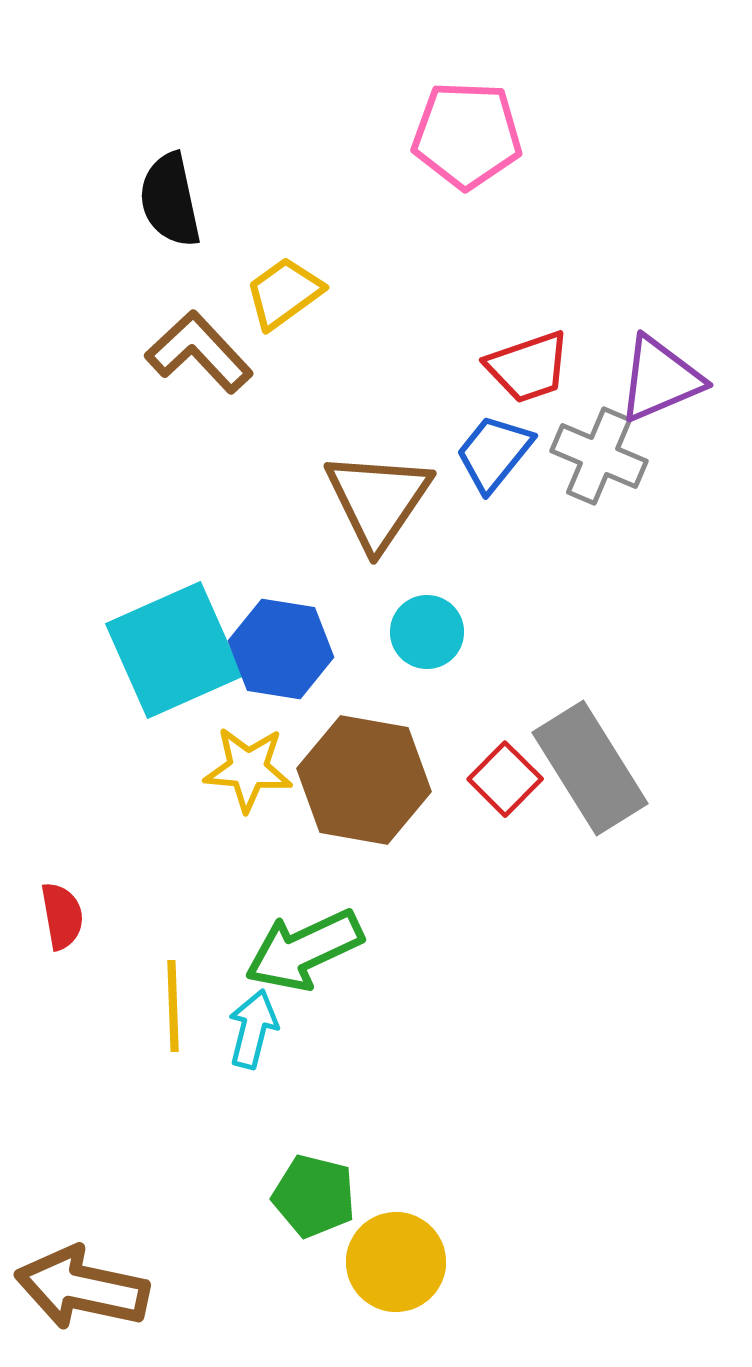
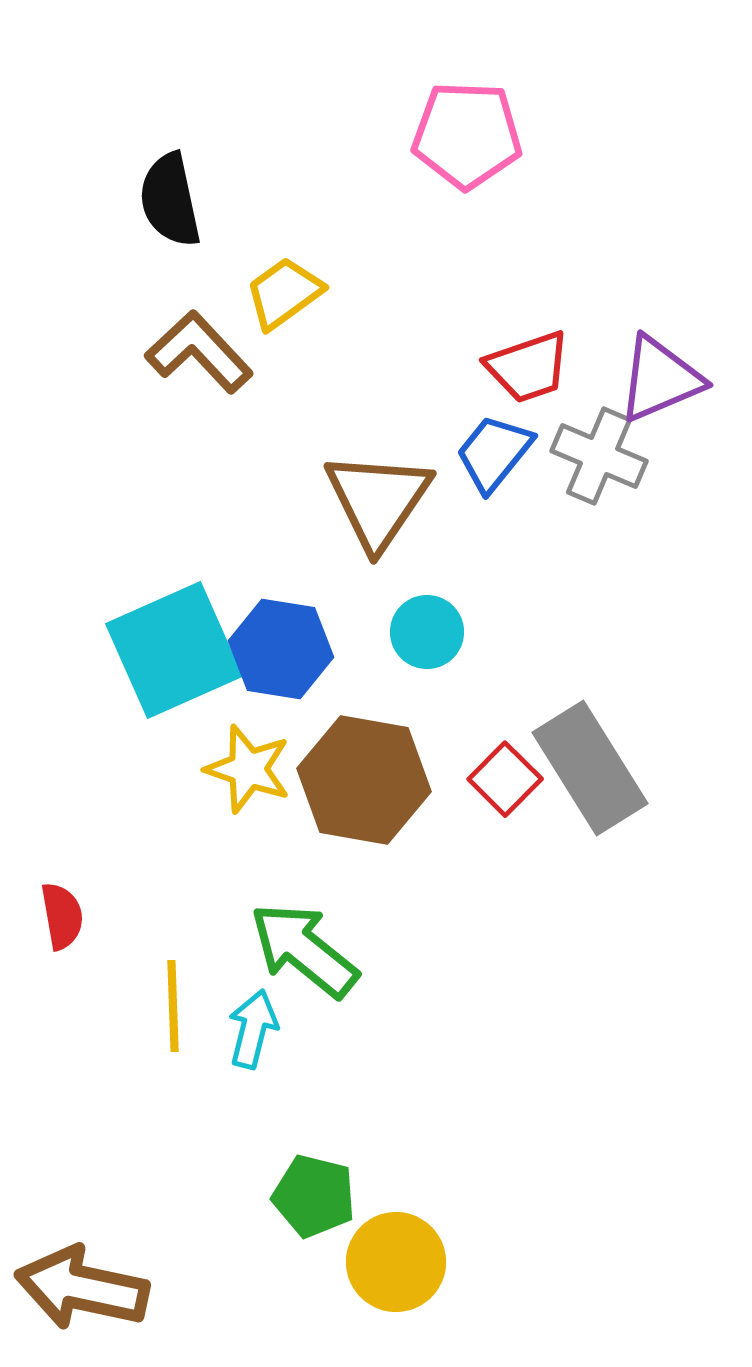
yellow star: rotated 14 degrees clockwise
green arrow: rotated 64 degrees clockwise
